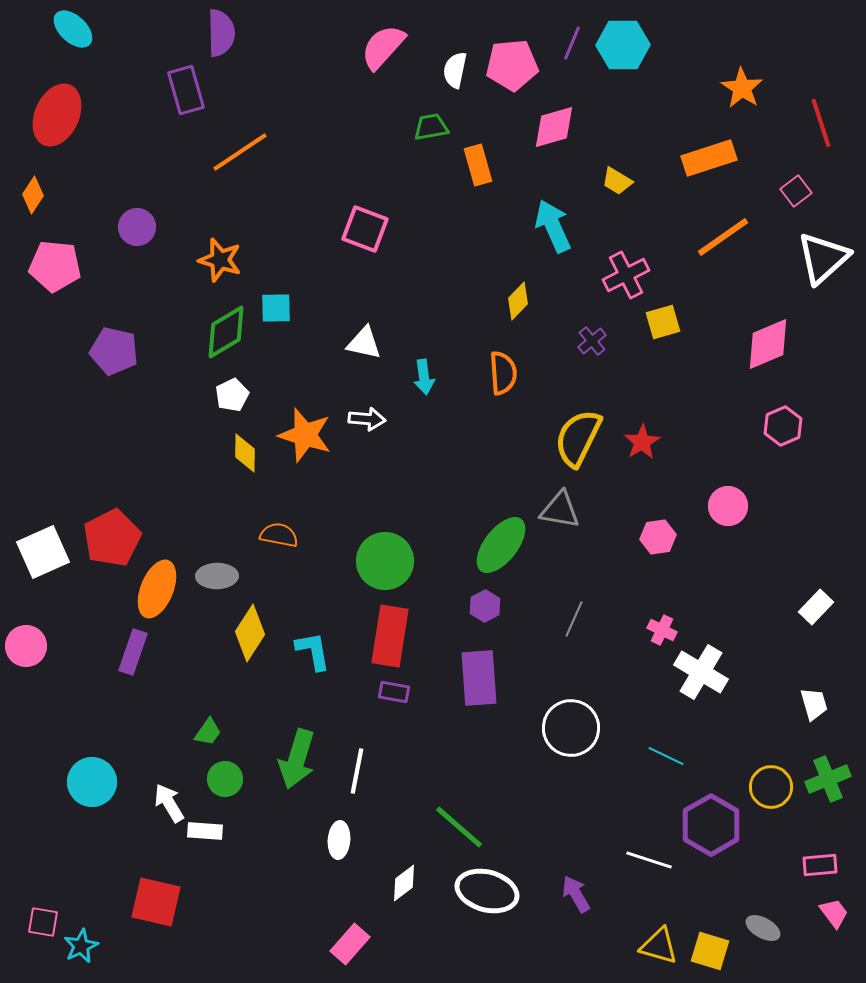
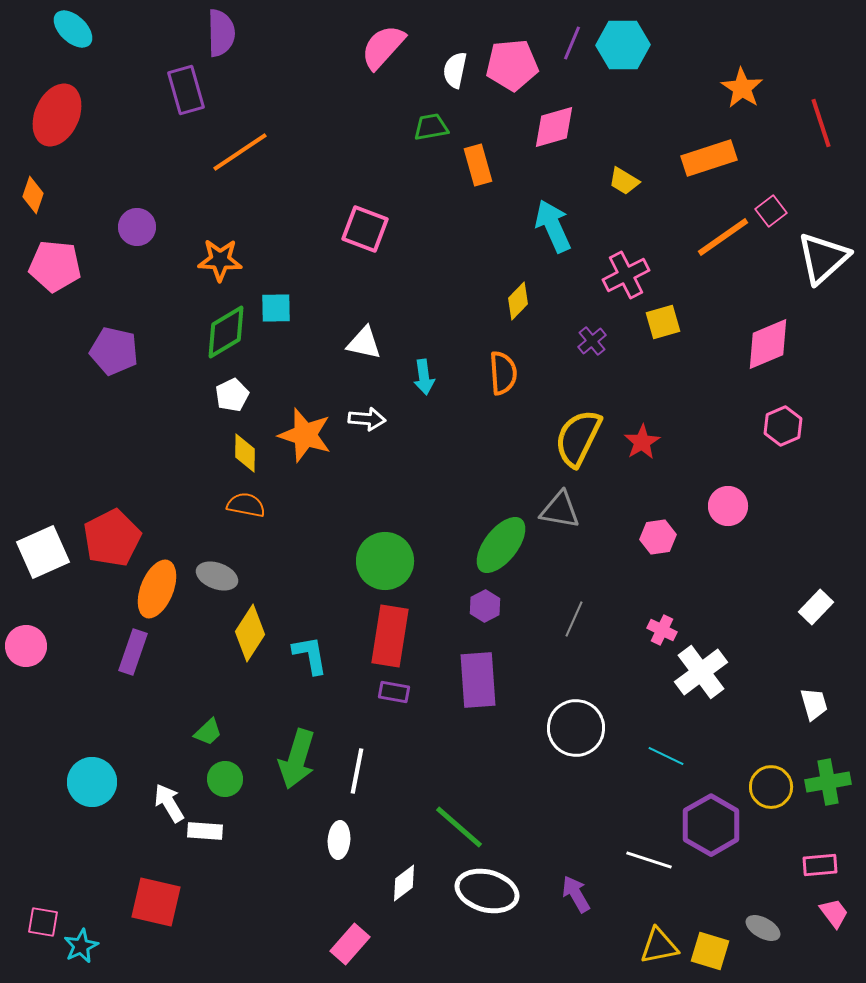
yellow trapezoid at (617, 181): moved 7 px right
pink square at (796, 191): moved 25 px left, 20 px down
orange diamond at (33, 195): rotated 15 degrees counterclockwise
orange star at (220, 260): rotated 15 degrees counterclockwise
orange semicircle at (279, 535): moved 33 px left, 30 px up
gray ellipse at (217, 576): rotated 21 degrees clockwise
cyan L-shape at (313, 651): moved 3 px left, 4 px down
white cross at (701, 672): rotated 22 degrees clockwise
purple rectangle at (479, 678): moved 1 px left, 2 px down
white circle at (571, 728): moved 5 px right
green trapezoid at (208, 732): rotated 12 degrees clockwise
green cross at (828, 779): moved 3 px down; rotated 12 degrees clockwise
yellow triangle at (659, 946): rotated 27 degrees counterclockwise
